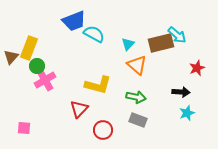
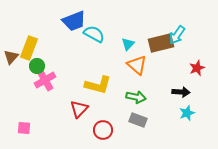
cyan arrow: rotated 84 degrees clockwise
